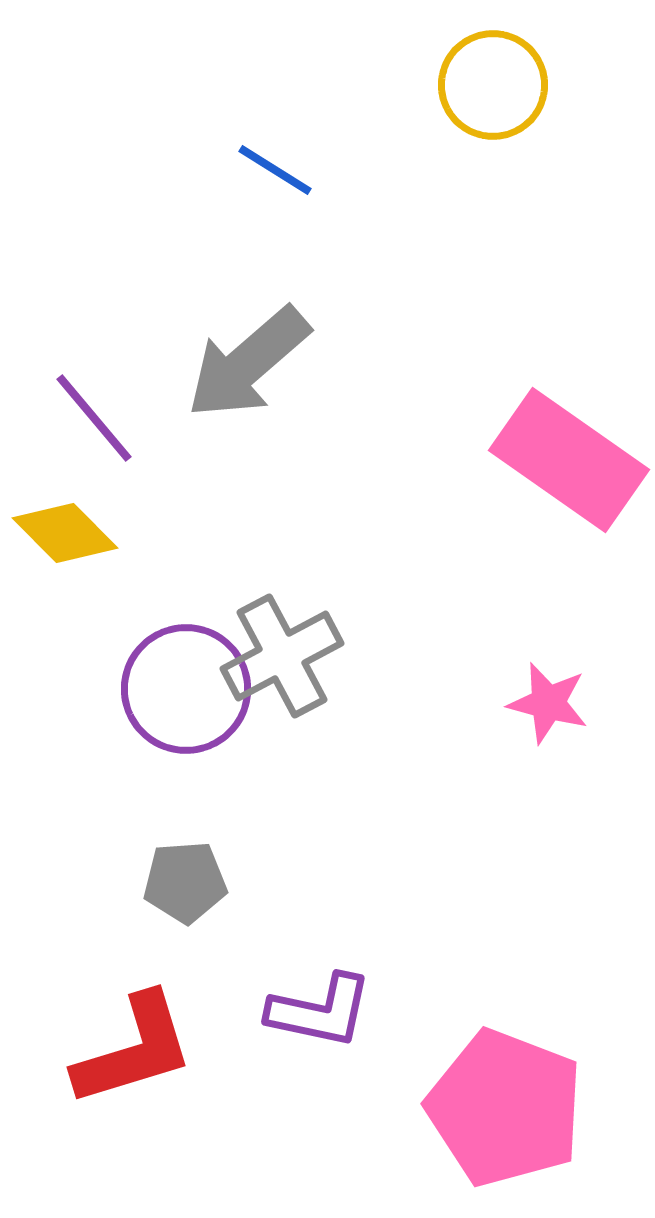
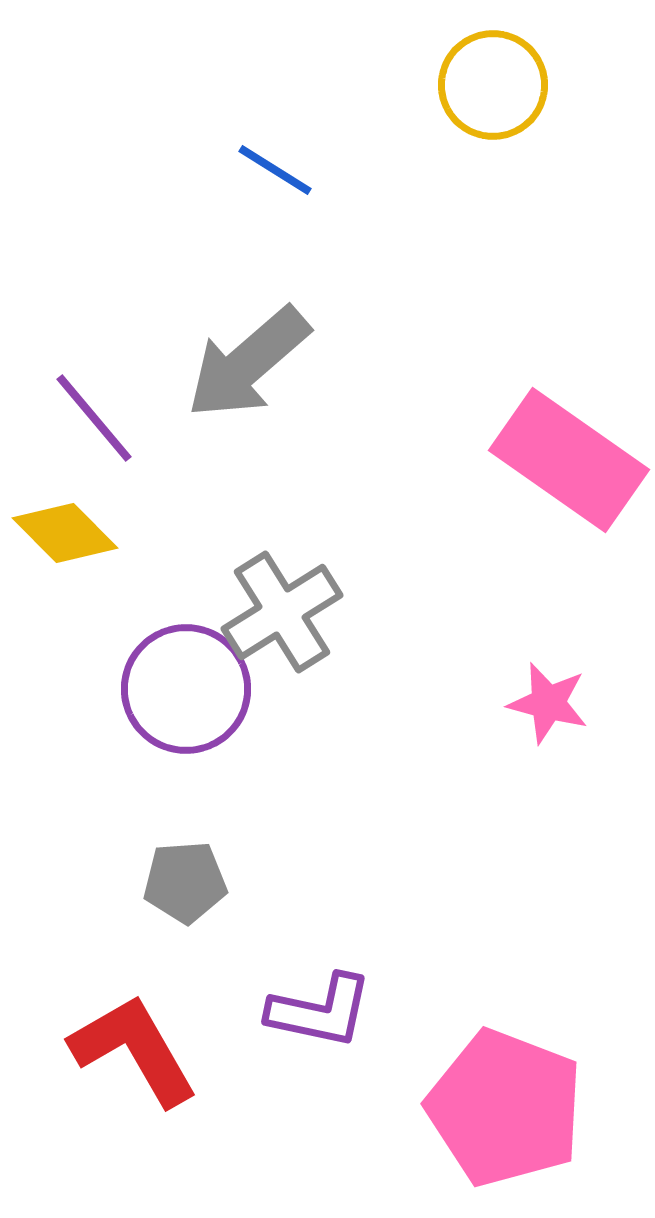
gray cross: moved 44 px up; rotated 4 degrees counterclockwise
red L-shape: rotated 103 degrees counterclockwise
